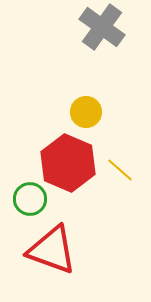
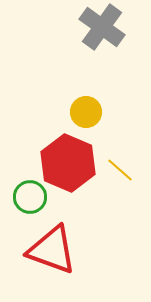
green circle: moved 2 px up
